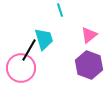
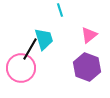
black line: moved 1 px right, 1 px up
purple hexagon: moved 2 px left, 2 px down
